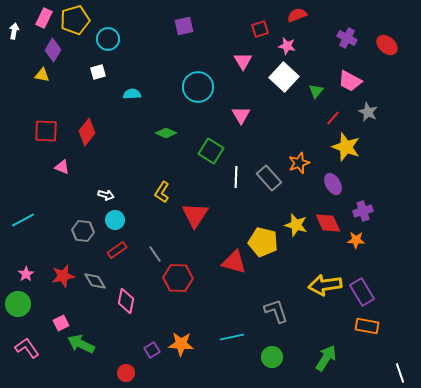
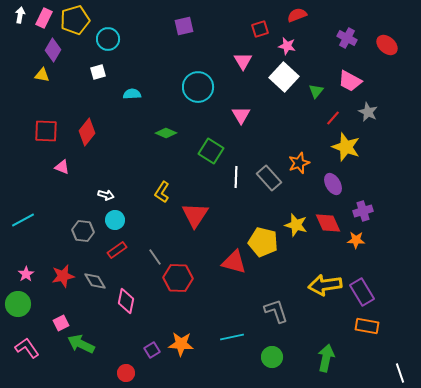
white arrow at (14, 31): moved 6 px right, 16 px up
gray line at (155, 254): moved 3 px down
green arrow at (326, 358): rotated 20 degrees counterclockwise
